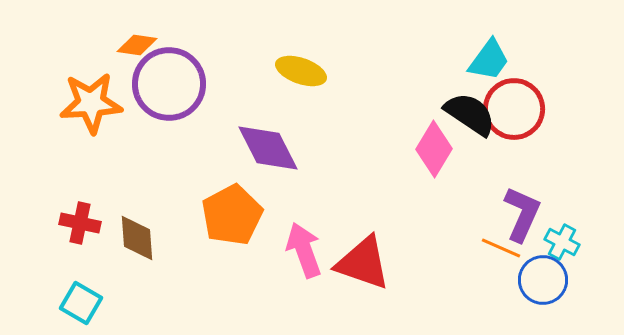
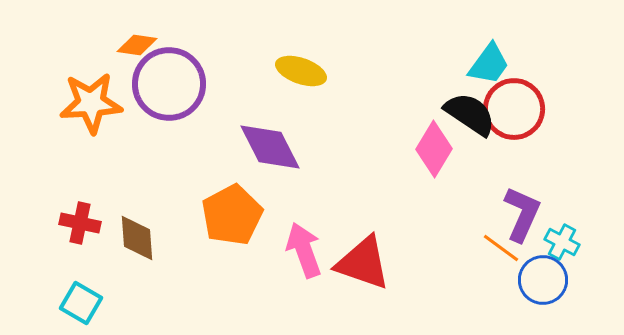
cyan trapezoid: moved 4 px down
purple diamond: moved 2 px right, 1 px up
orange line: rotated 12 degrees clockwise
